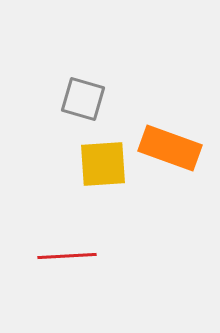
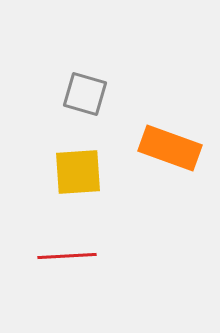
gray square: moved 2 px right, 5 px up
yellow square: moved 25 px left, 8 px down
